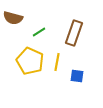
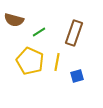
brown semicircle: moved 1 px right, 2 px down
blue square: rotated 24 degrees counterclockwise
